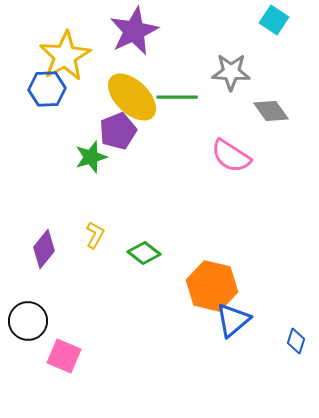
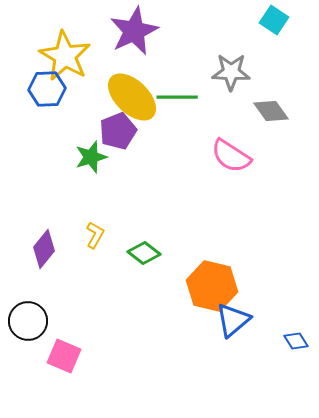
yellow star: rotated 12 degrees counterclockwise
blue diamond: rotated 50 degrees counterclockwise
